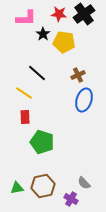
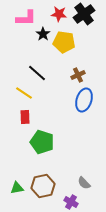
purple cross: moved 3 px down
